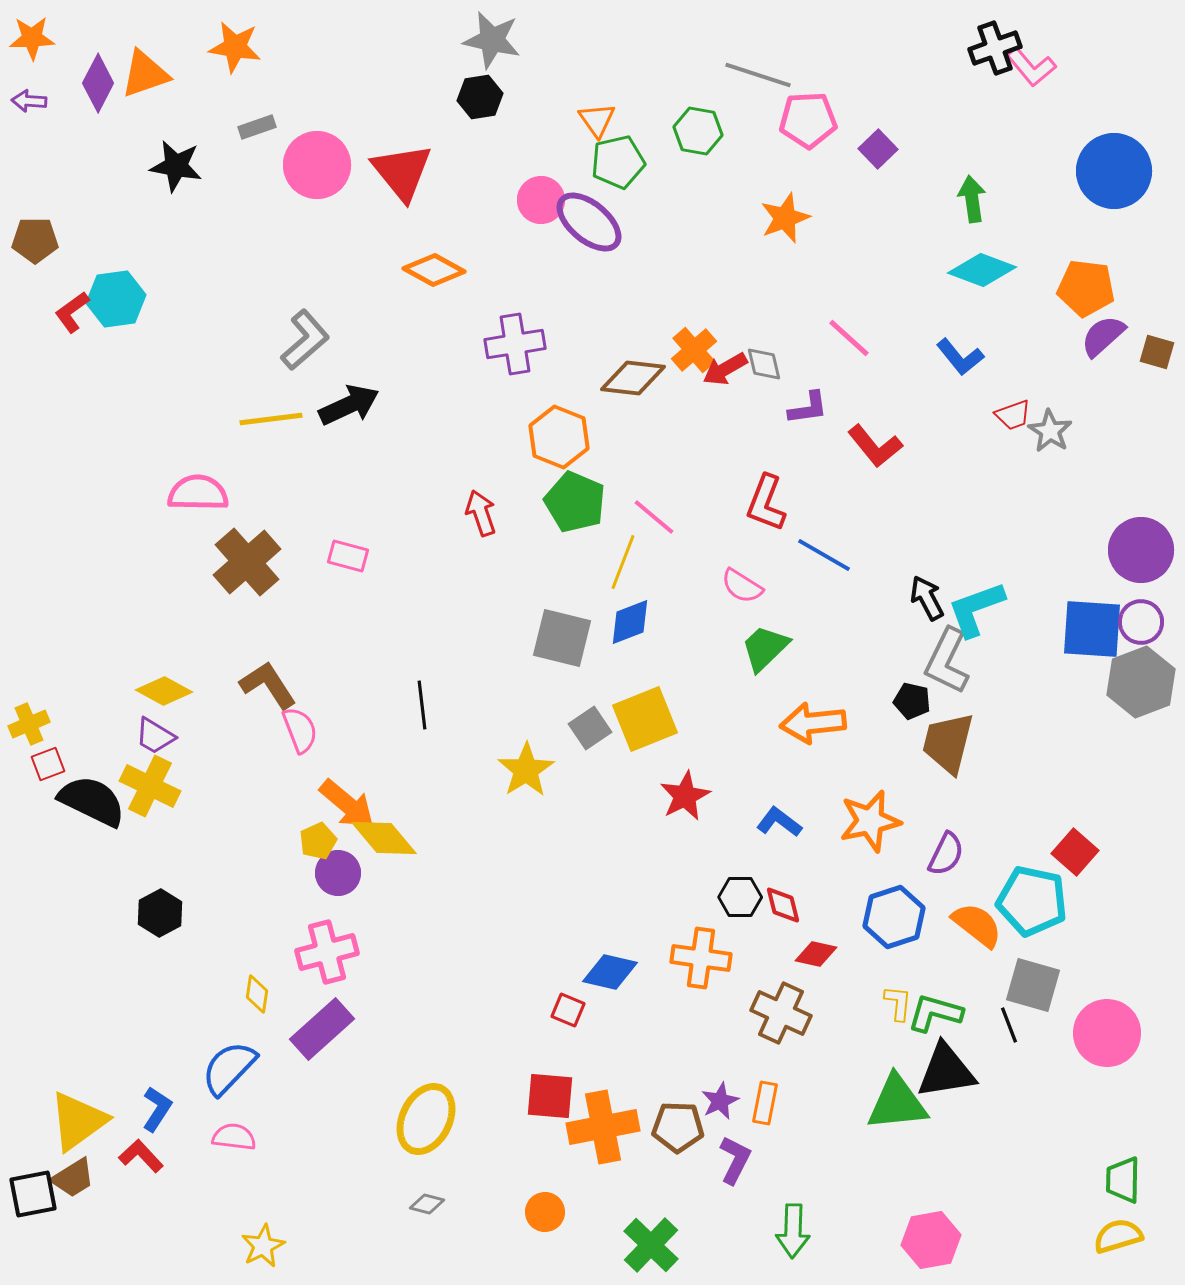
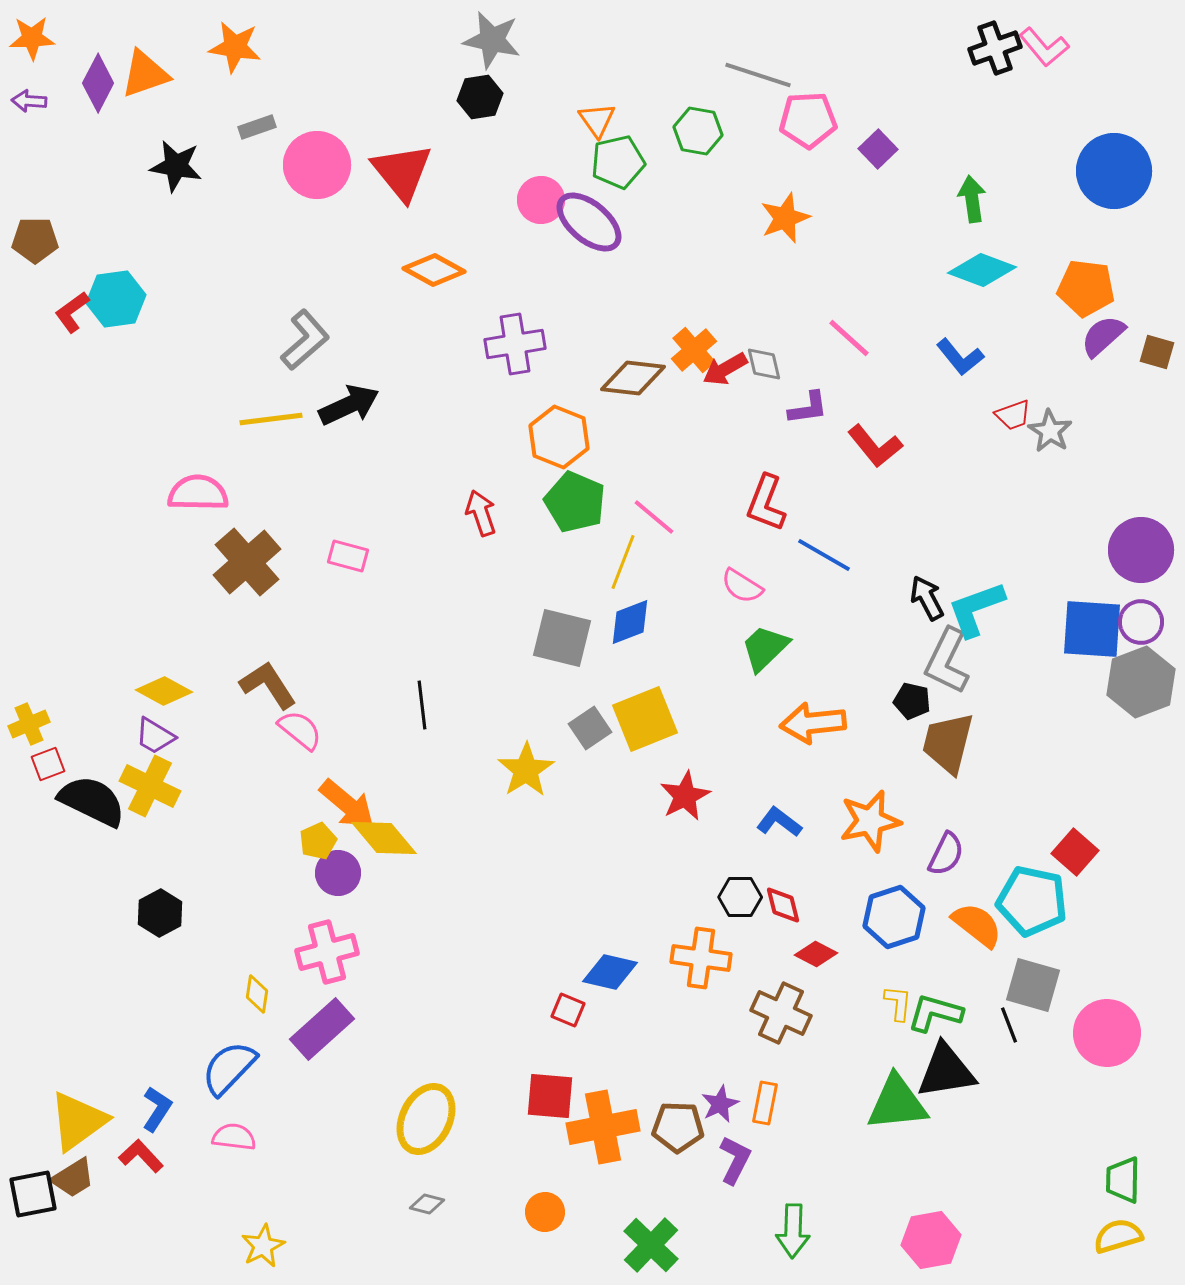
pink L-shape at (1031, 67): moved 13 px right, 20 px up
pink semicircle at (300, 730): rotated 30 degrees counterclockwise
red diamond at (816, 954): rotated 15 degrees clockwise
purple star at (720, 1101): moved 3 px down
